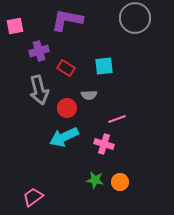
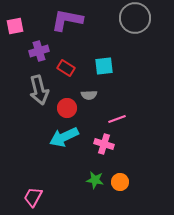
pink trapezoid: rotated 25 degrees counterclockwise
